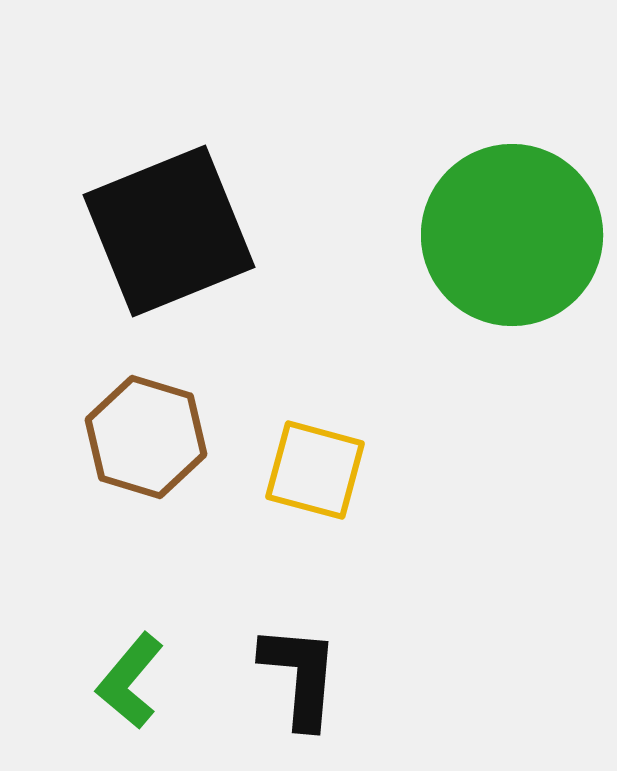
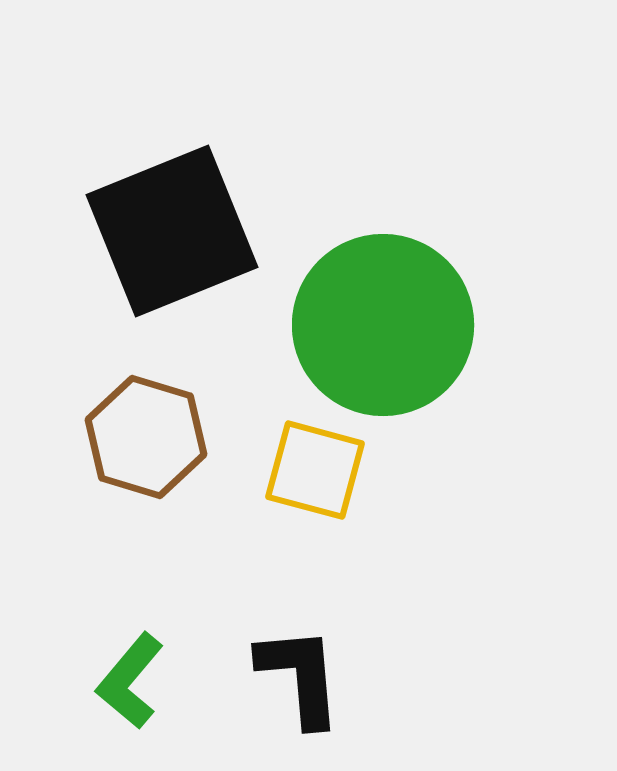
black square: moved 3 px right
green circle: moved 129 px left, 90 px down
black L-shape: rotated 10 degrees counterclockwise
